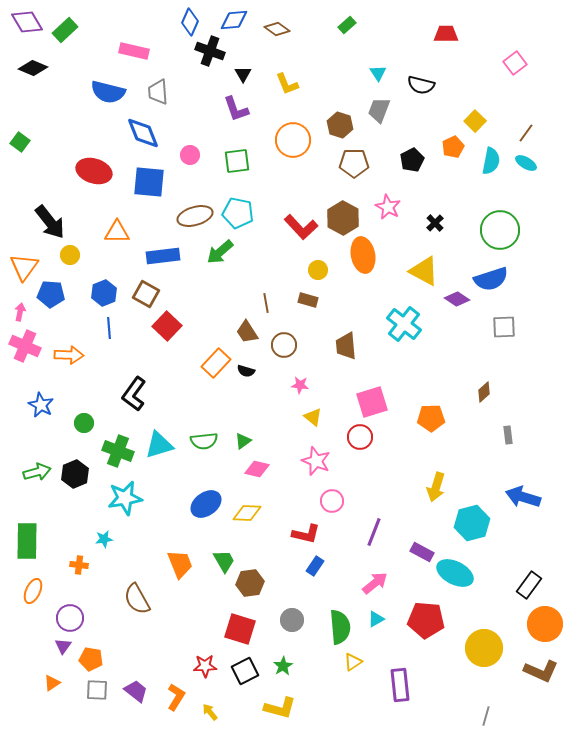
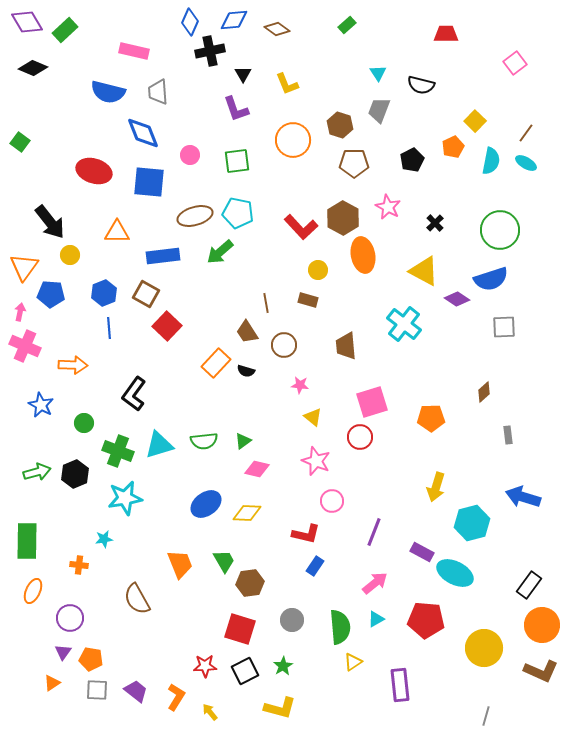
black cross at (210, 51): rotated 32 degrees counterclockwise
orange arrow at (69, 355): moved 4 px right, 10 px down
orange circle at (545, 624): moved 3 px left, 1 px down
purple triangle at (63, 646): moved 6 px down
